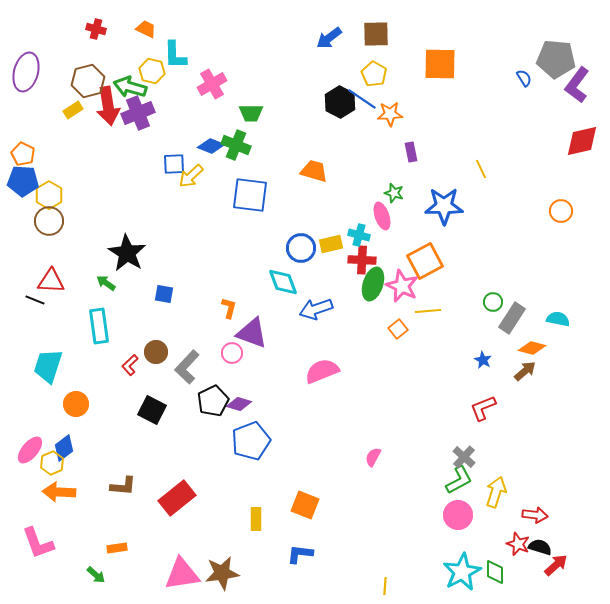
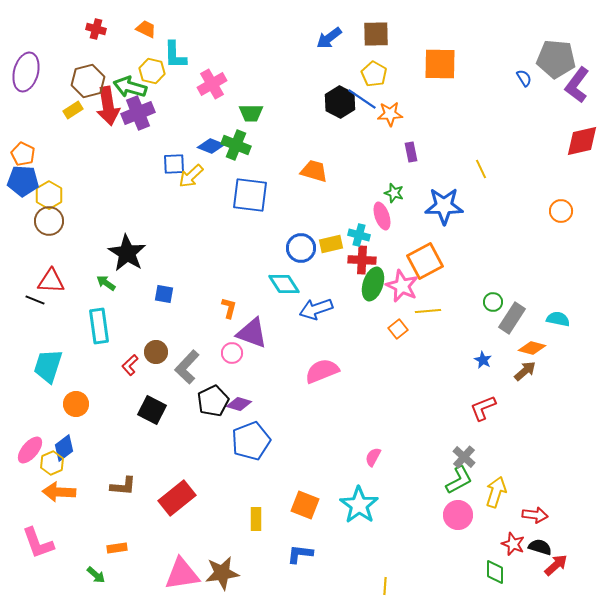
cyan diamond at (283, 282): moved 1 px right, 2 px down; rotated 12 degrees counterclockwise
red star at (518, 544): moved 5 px left
cyan star at (462, 572): moved 103 px left, 67 px up; rotated 9 degrees counterclockwise
